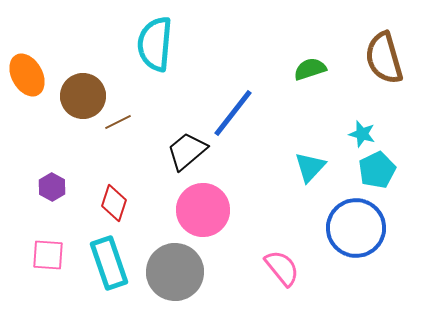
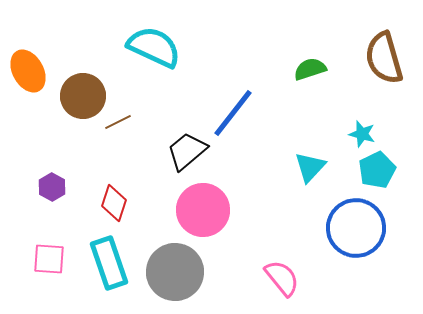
cyan semicircle: moved 1 px left, 3 px down; rotated 110 degrees clockwise
orange ellipse: moved 1 px right, 4 px up
pink square: moved 1 px right, 4 px down
pink semicircle: moved 10 px down
